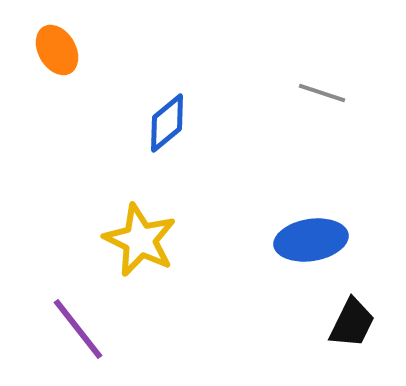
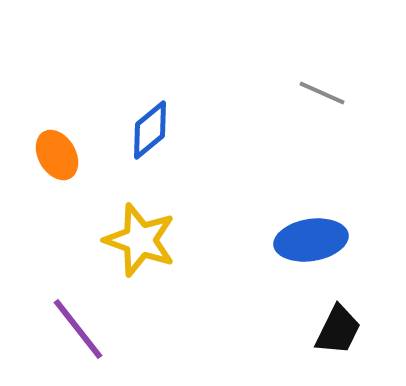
orange ellipse: moved 105 px down
gray line: rotated 6 degrees clockwise
blue diamond: moved 17 px left, 7 px down
yellow star: rotated 6 degrees counterclockwise
black trapezoid: moved 14 px left, 7 px down
